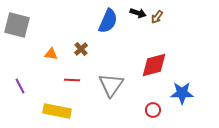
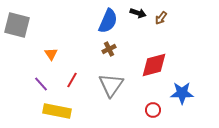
brown arrow: moved 4 px right, 1 px down
brown cross: moved 28 px right; rotated 16 degrees clockwise
orange triangle: rotated 48 degrees clockwise
red line: rotated 63 degrees counterclockwise
purple line: moved 21 px right, 2 px up; rotated 14 degrees counterclockwise
